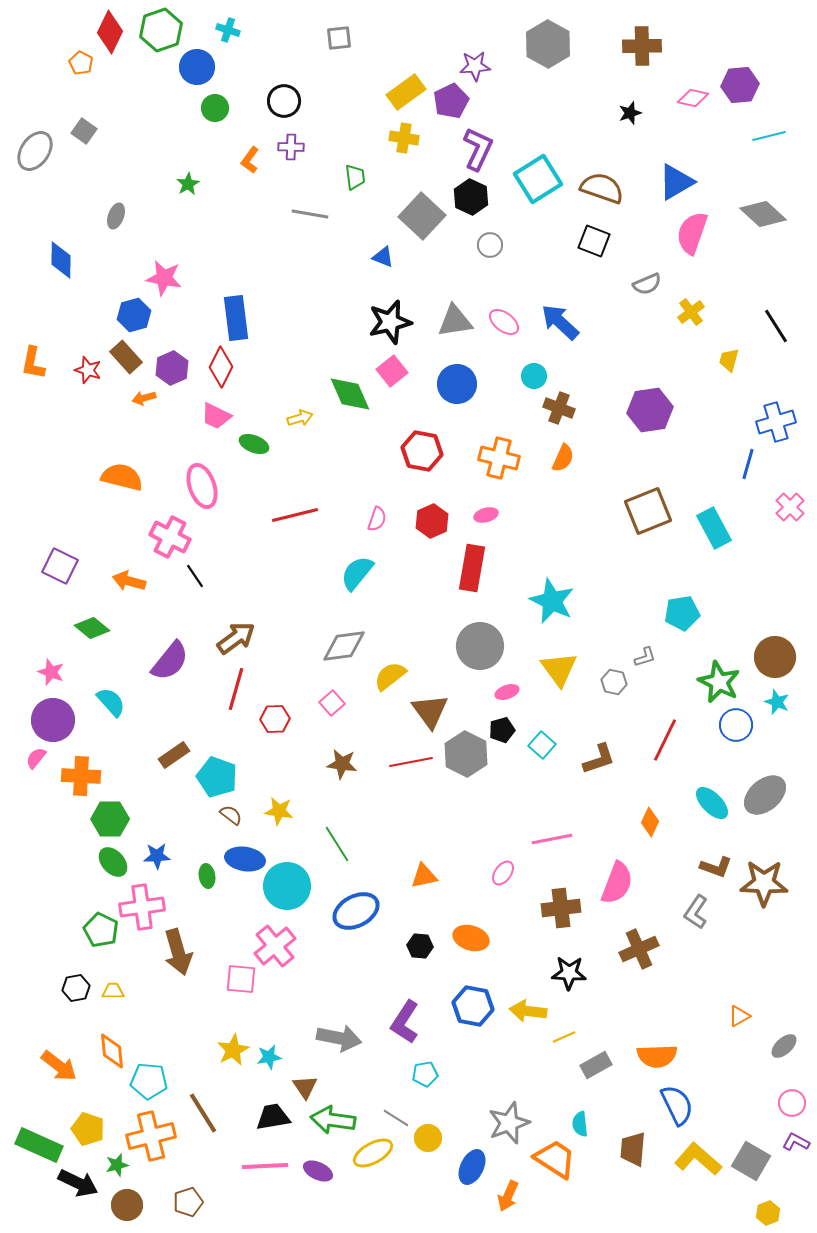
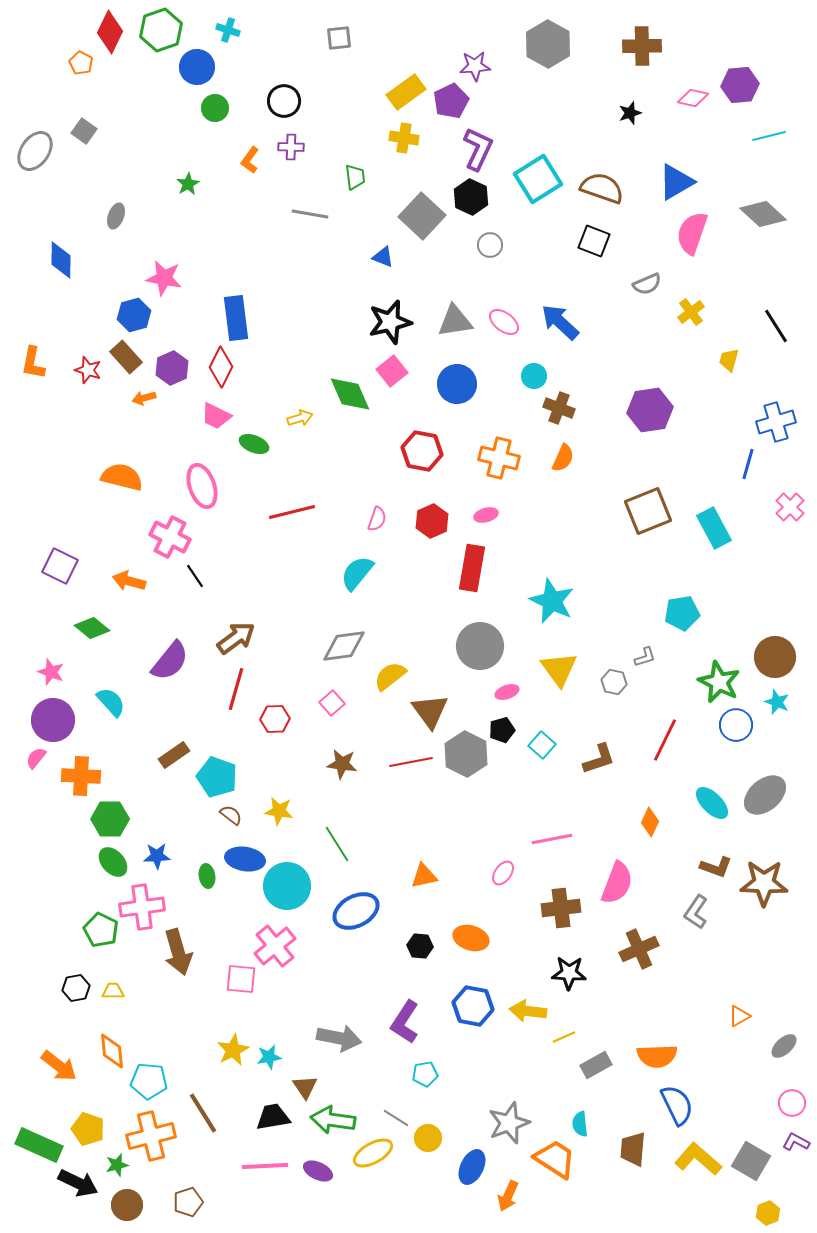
red line at (295, 515): moved 3 px left, 3 px up
